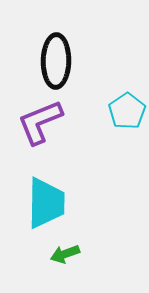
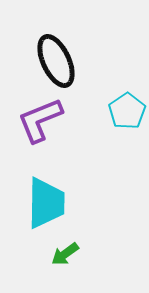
black ellipse: rotated 26 degrees counterclockwise
purple L-shape: moved 2 px up
green arrow: rotated 16 degrees counterclockwise
